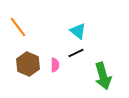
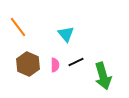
cyan triangle: moved 12 px left, 3 px down; rotated 12 degrees clockwise
black line: moved 9 px down
